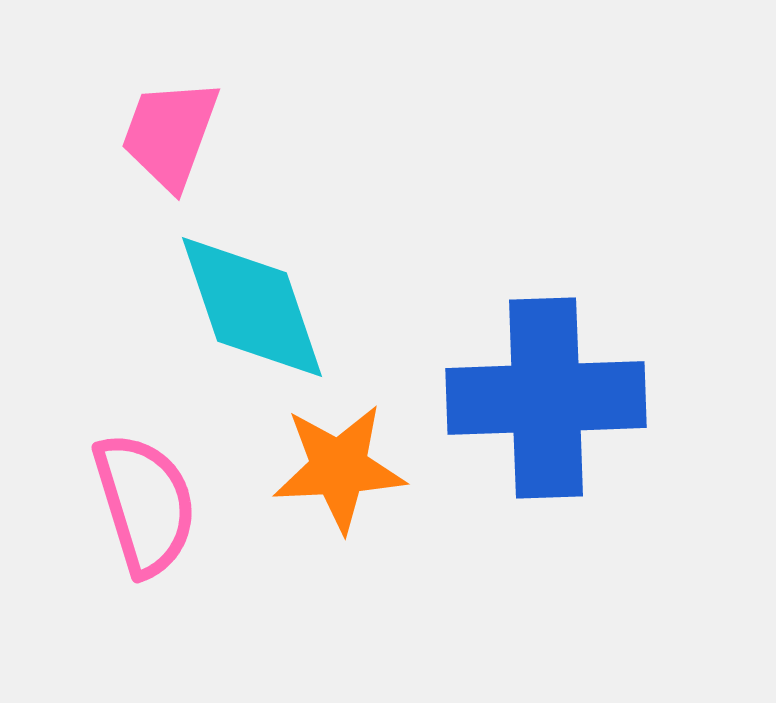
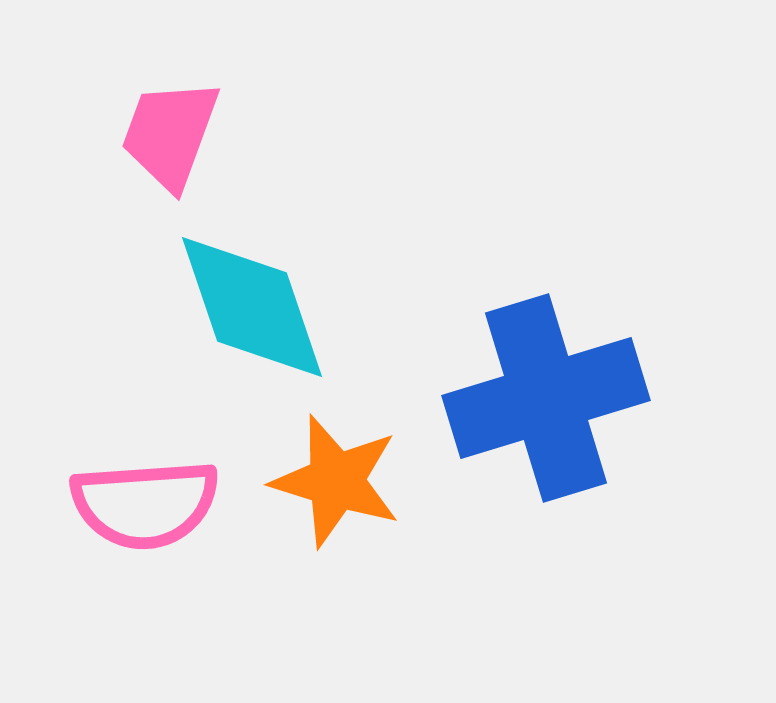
blue cross: rotated 15 degrees counterclockwise
orange star: moved 3 px left, 13 px down; rotated 20 degrees clockwise
pink semicircle: rotated 103 degrees clockwise
